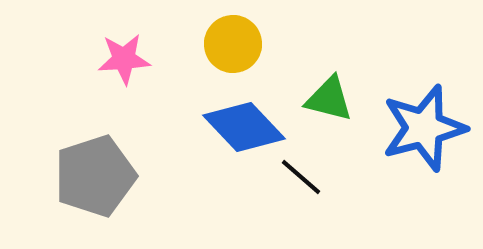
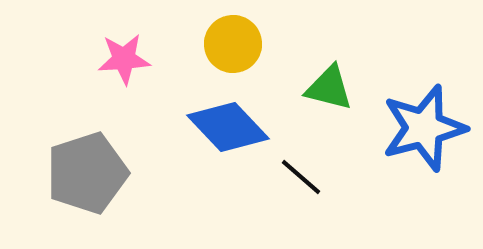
green triangle: moved 11 px up
blue diamond: moved 16 px left
gray pentagon: moved 8 px left, 3 px up
